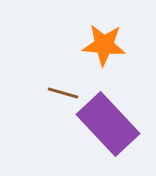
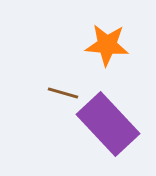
orange star: moved 3 px right
